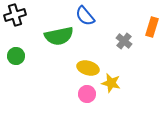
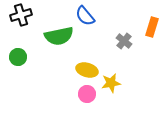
black cross: moved 6 px right
green circle: moved 2 px right, 1 px down
yellow ellipse: moved 1 px left, 2 px down
yellow star: rotated 24 degrees counterclockwise
